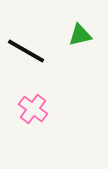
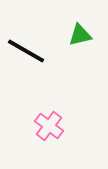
pink cross: moved 16 px right, 17 px down
